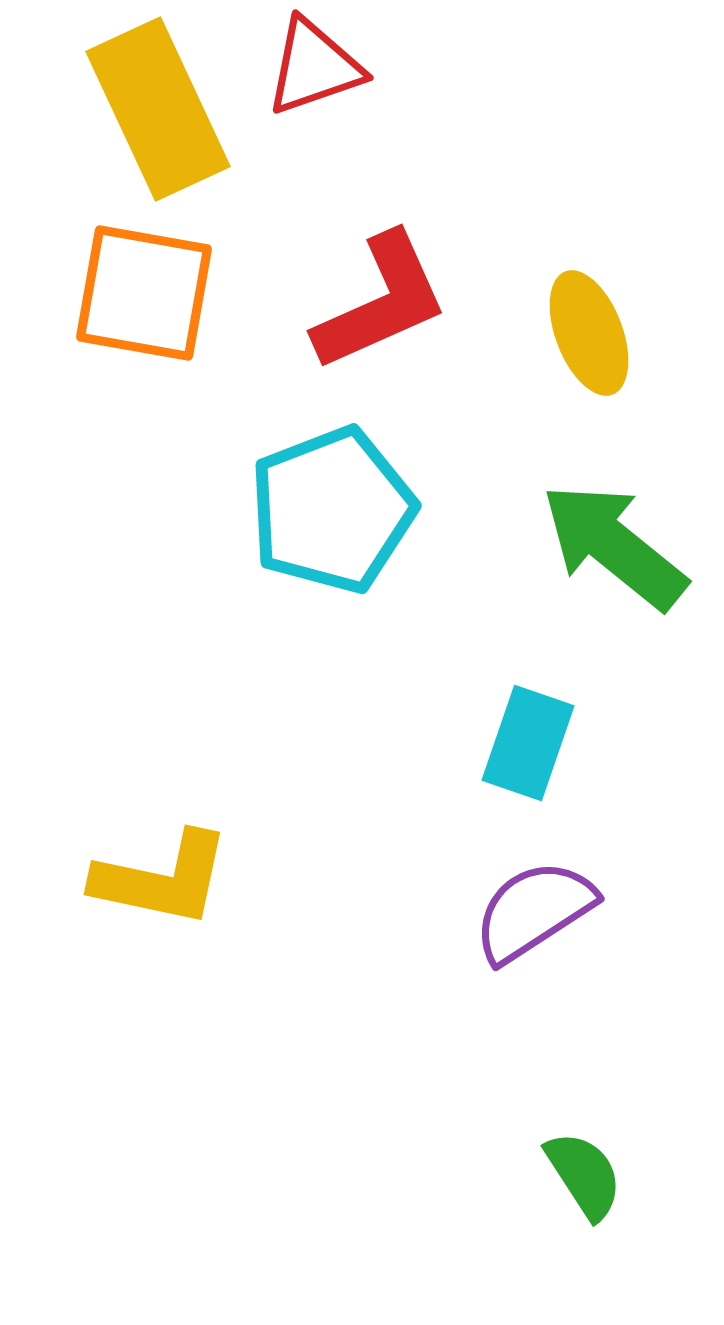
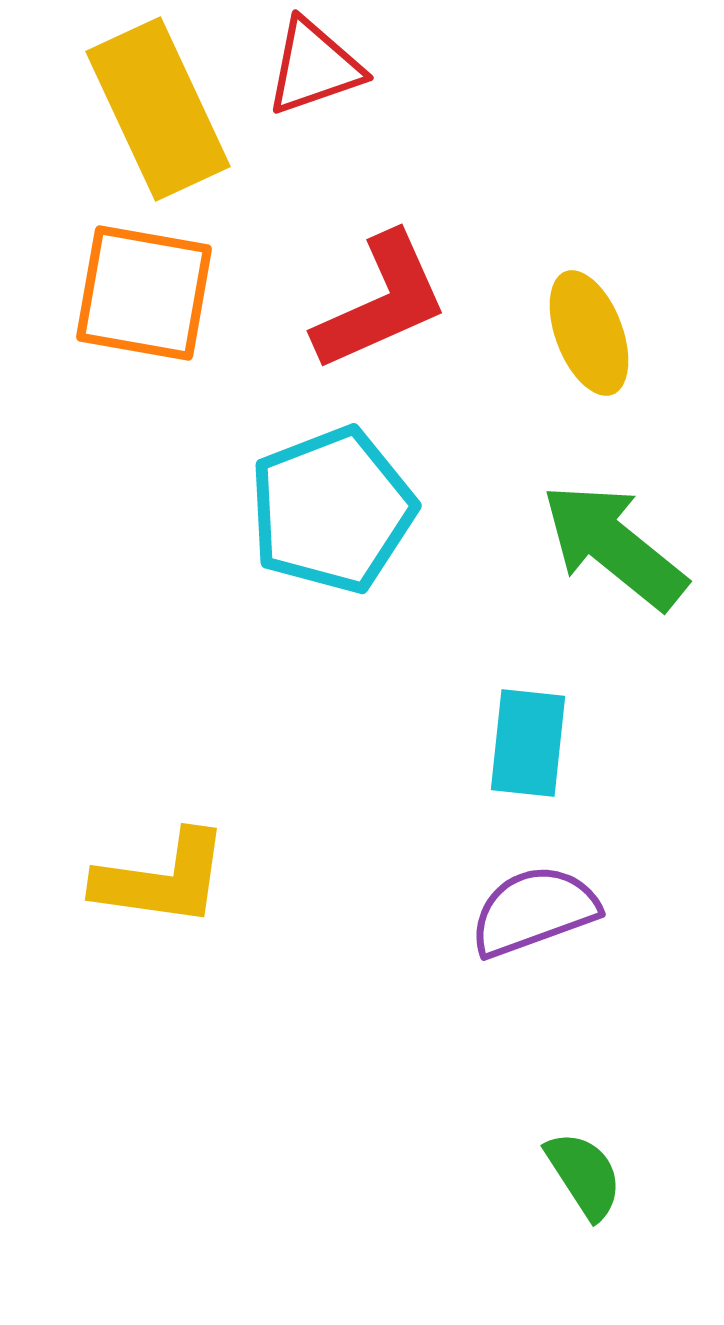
cyan rectangle: rotated 13 degrees counterclockwise
yellow L-shape: rotated 4 degrees counterclockwise
purple semicircle: rotated 13 degrees clockwise
